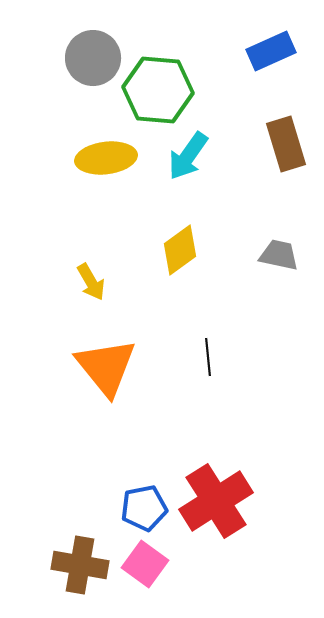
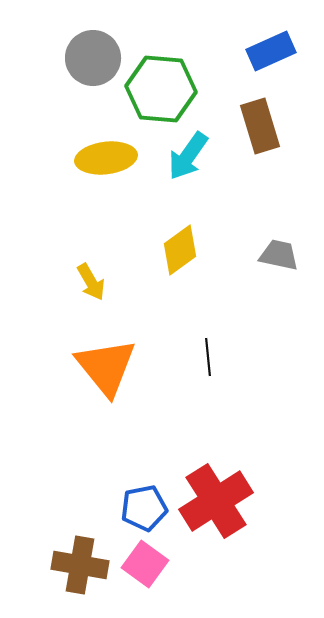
green hexagon: moved 3 px right, 1 px up
brown rectangle: moved 26 px left, 18 px up
